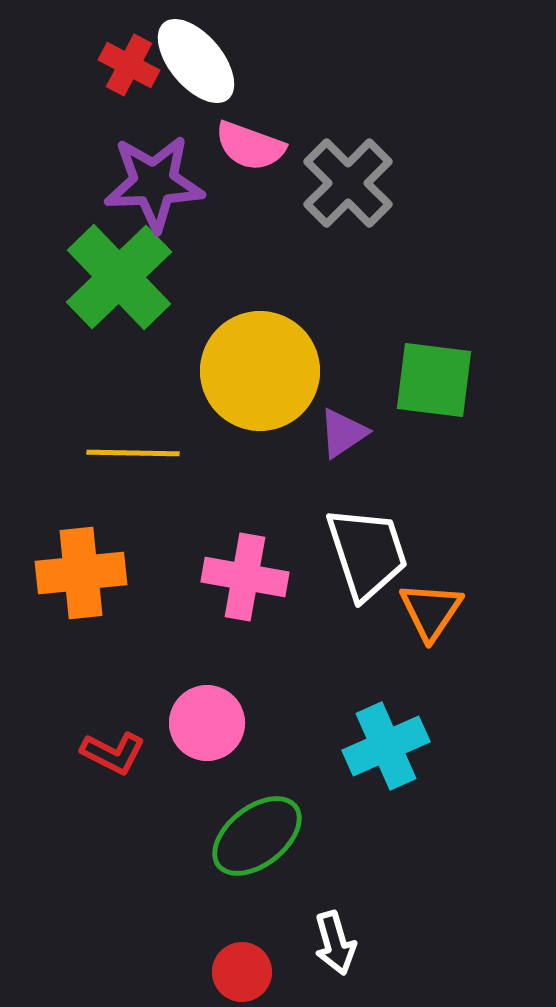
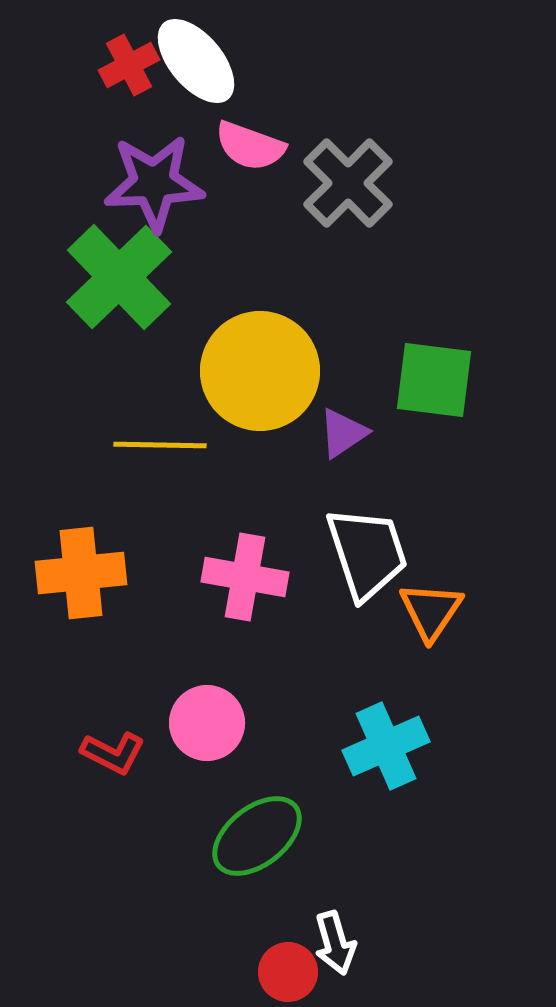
red cross: rotated 34 degrees clockwise
yellow line: moved 27 px right, 8 px up
red circle: moved 46 px right
